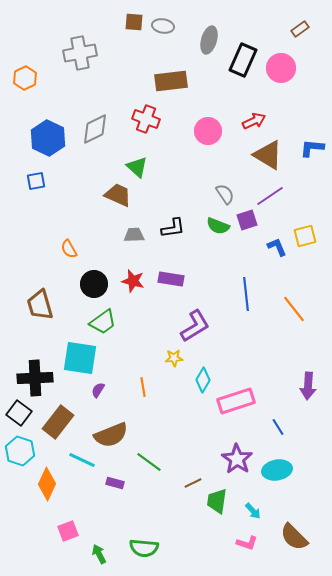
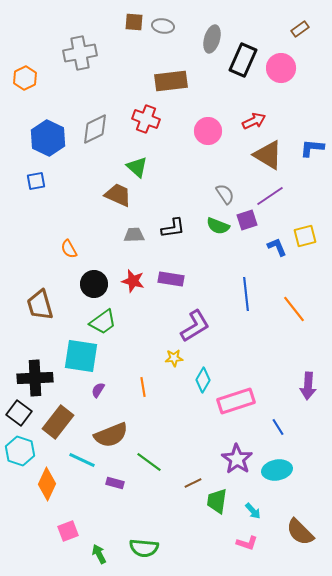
gray ellipse at (209, 40): moved 3 px right, 1 px up
cyan square at (80, 358): moved 1 px right, 2 px up
brown semicircle at (294, 537): moved 6 px right, 5 px up
